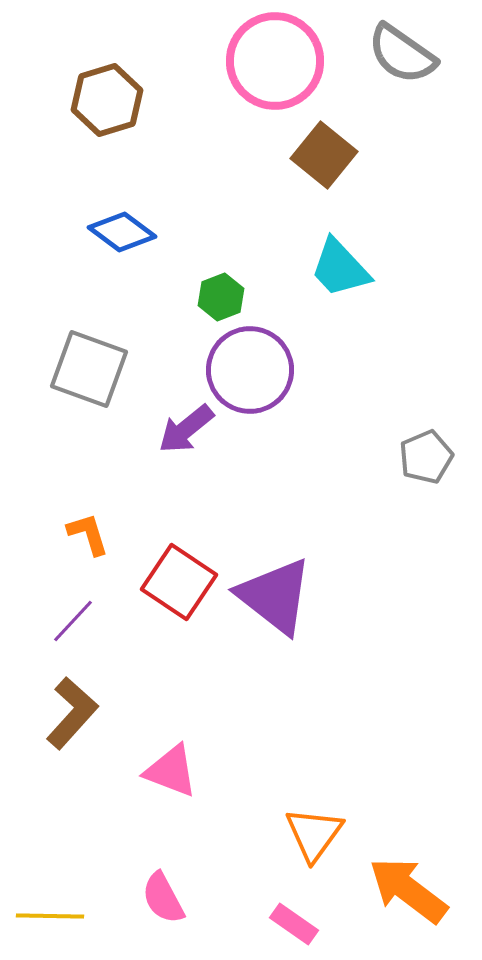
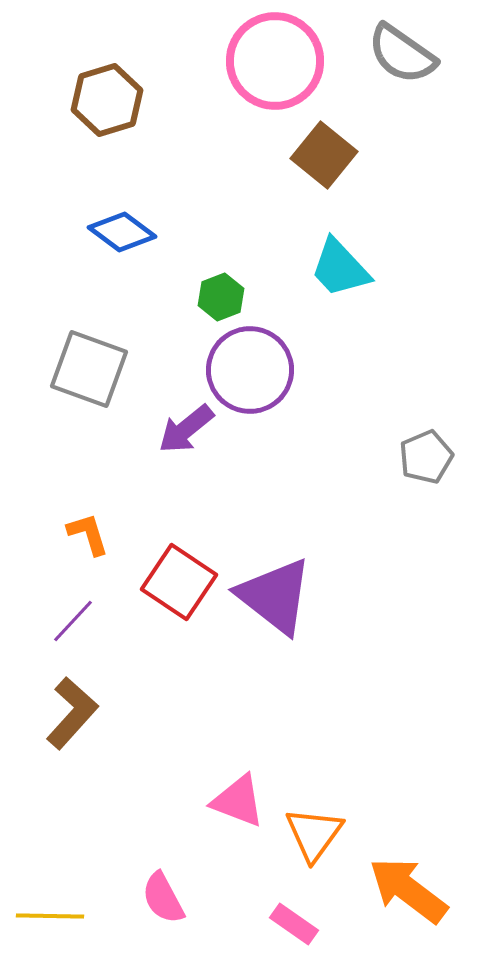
pink triangle: moved 67 px right, 30 px down
